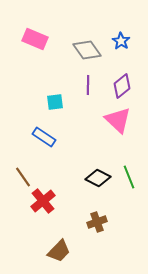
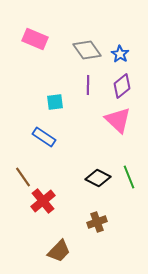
blue star: moved 1 px left, 13 px down
